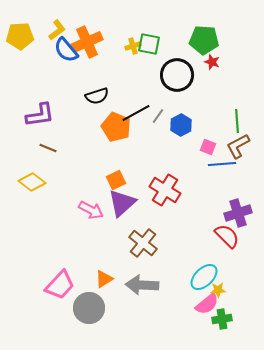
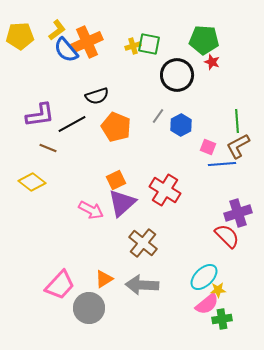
black line: moved 64 px left, 11 px down
